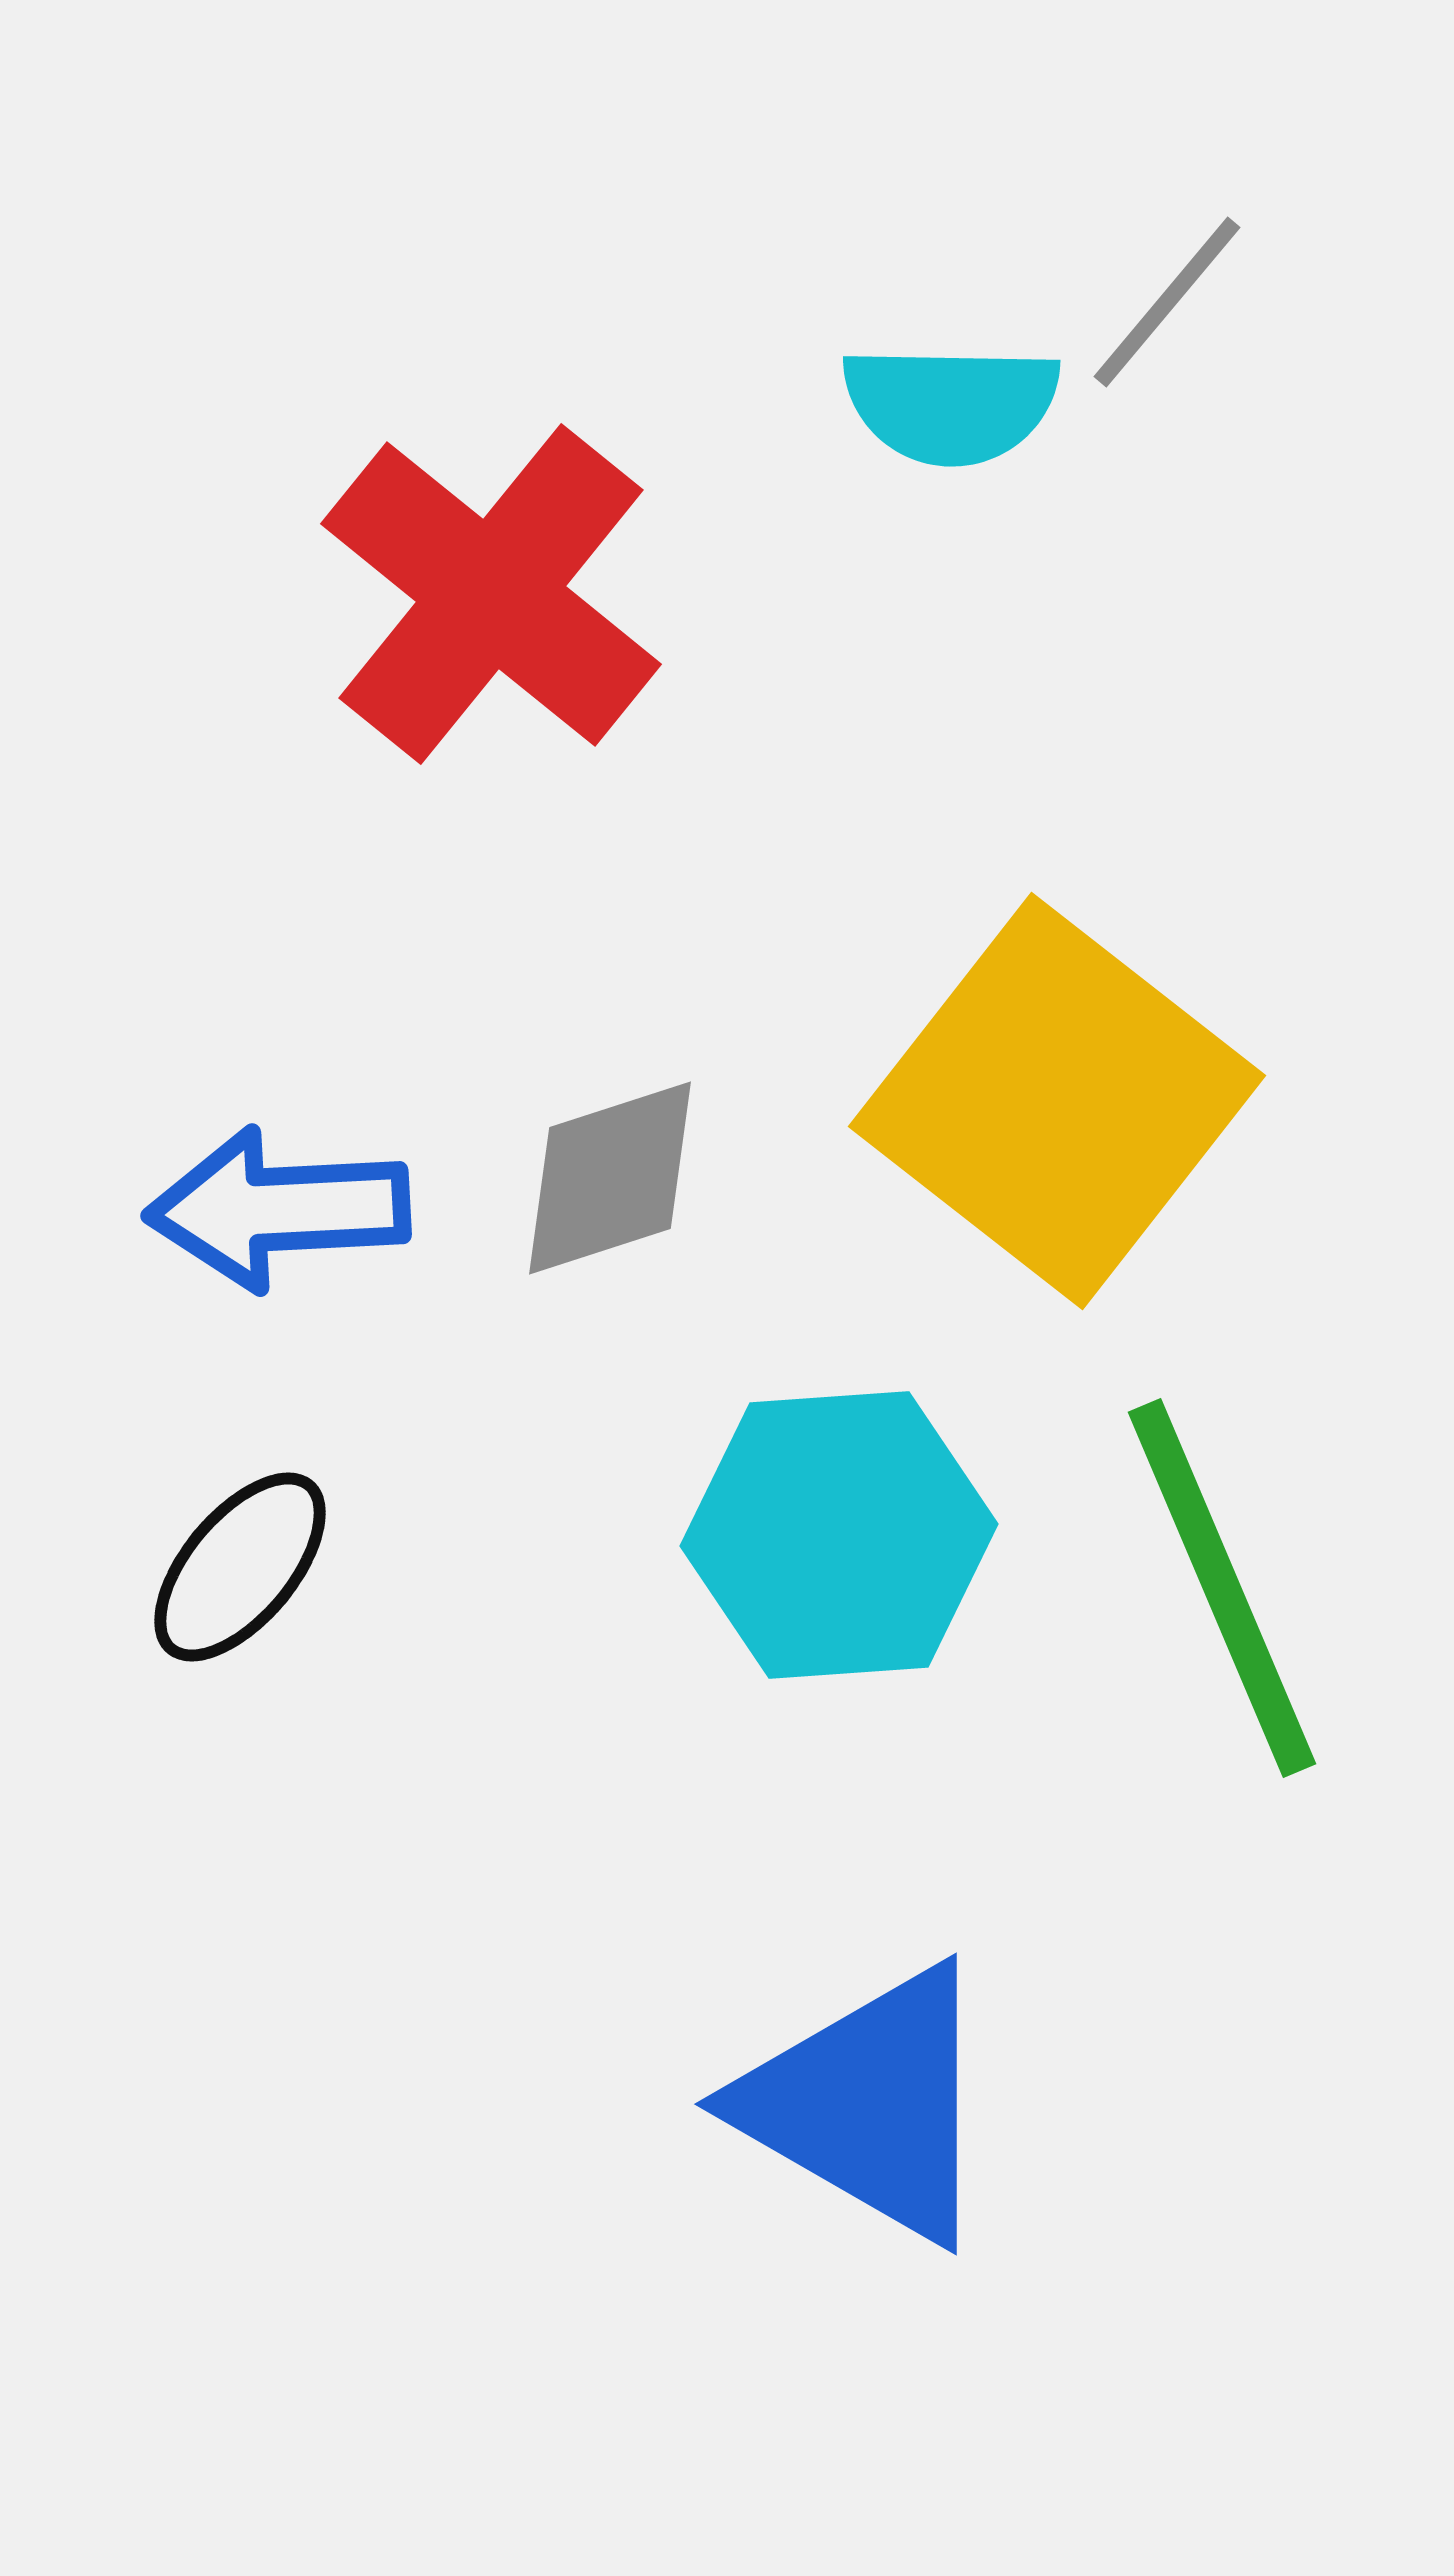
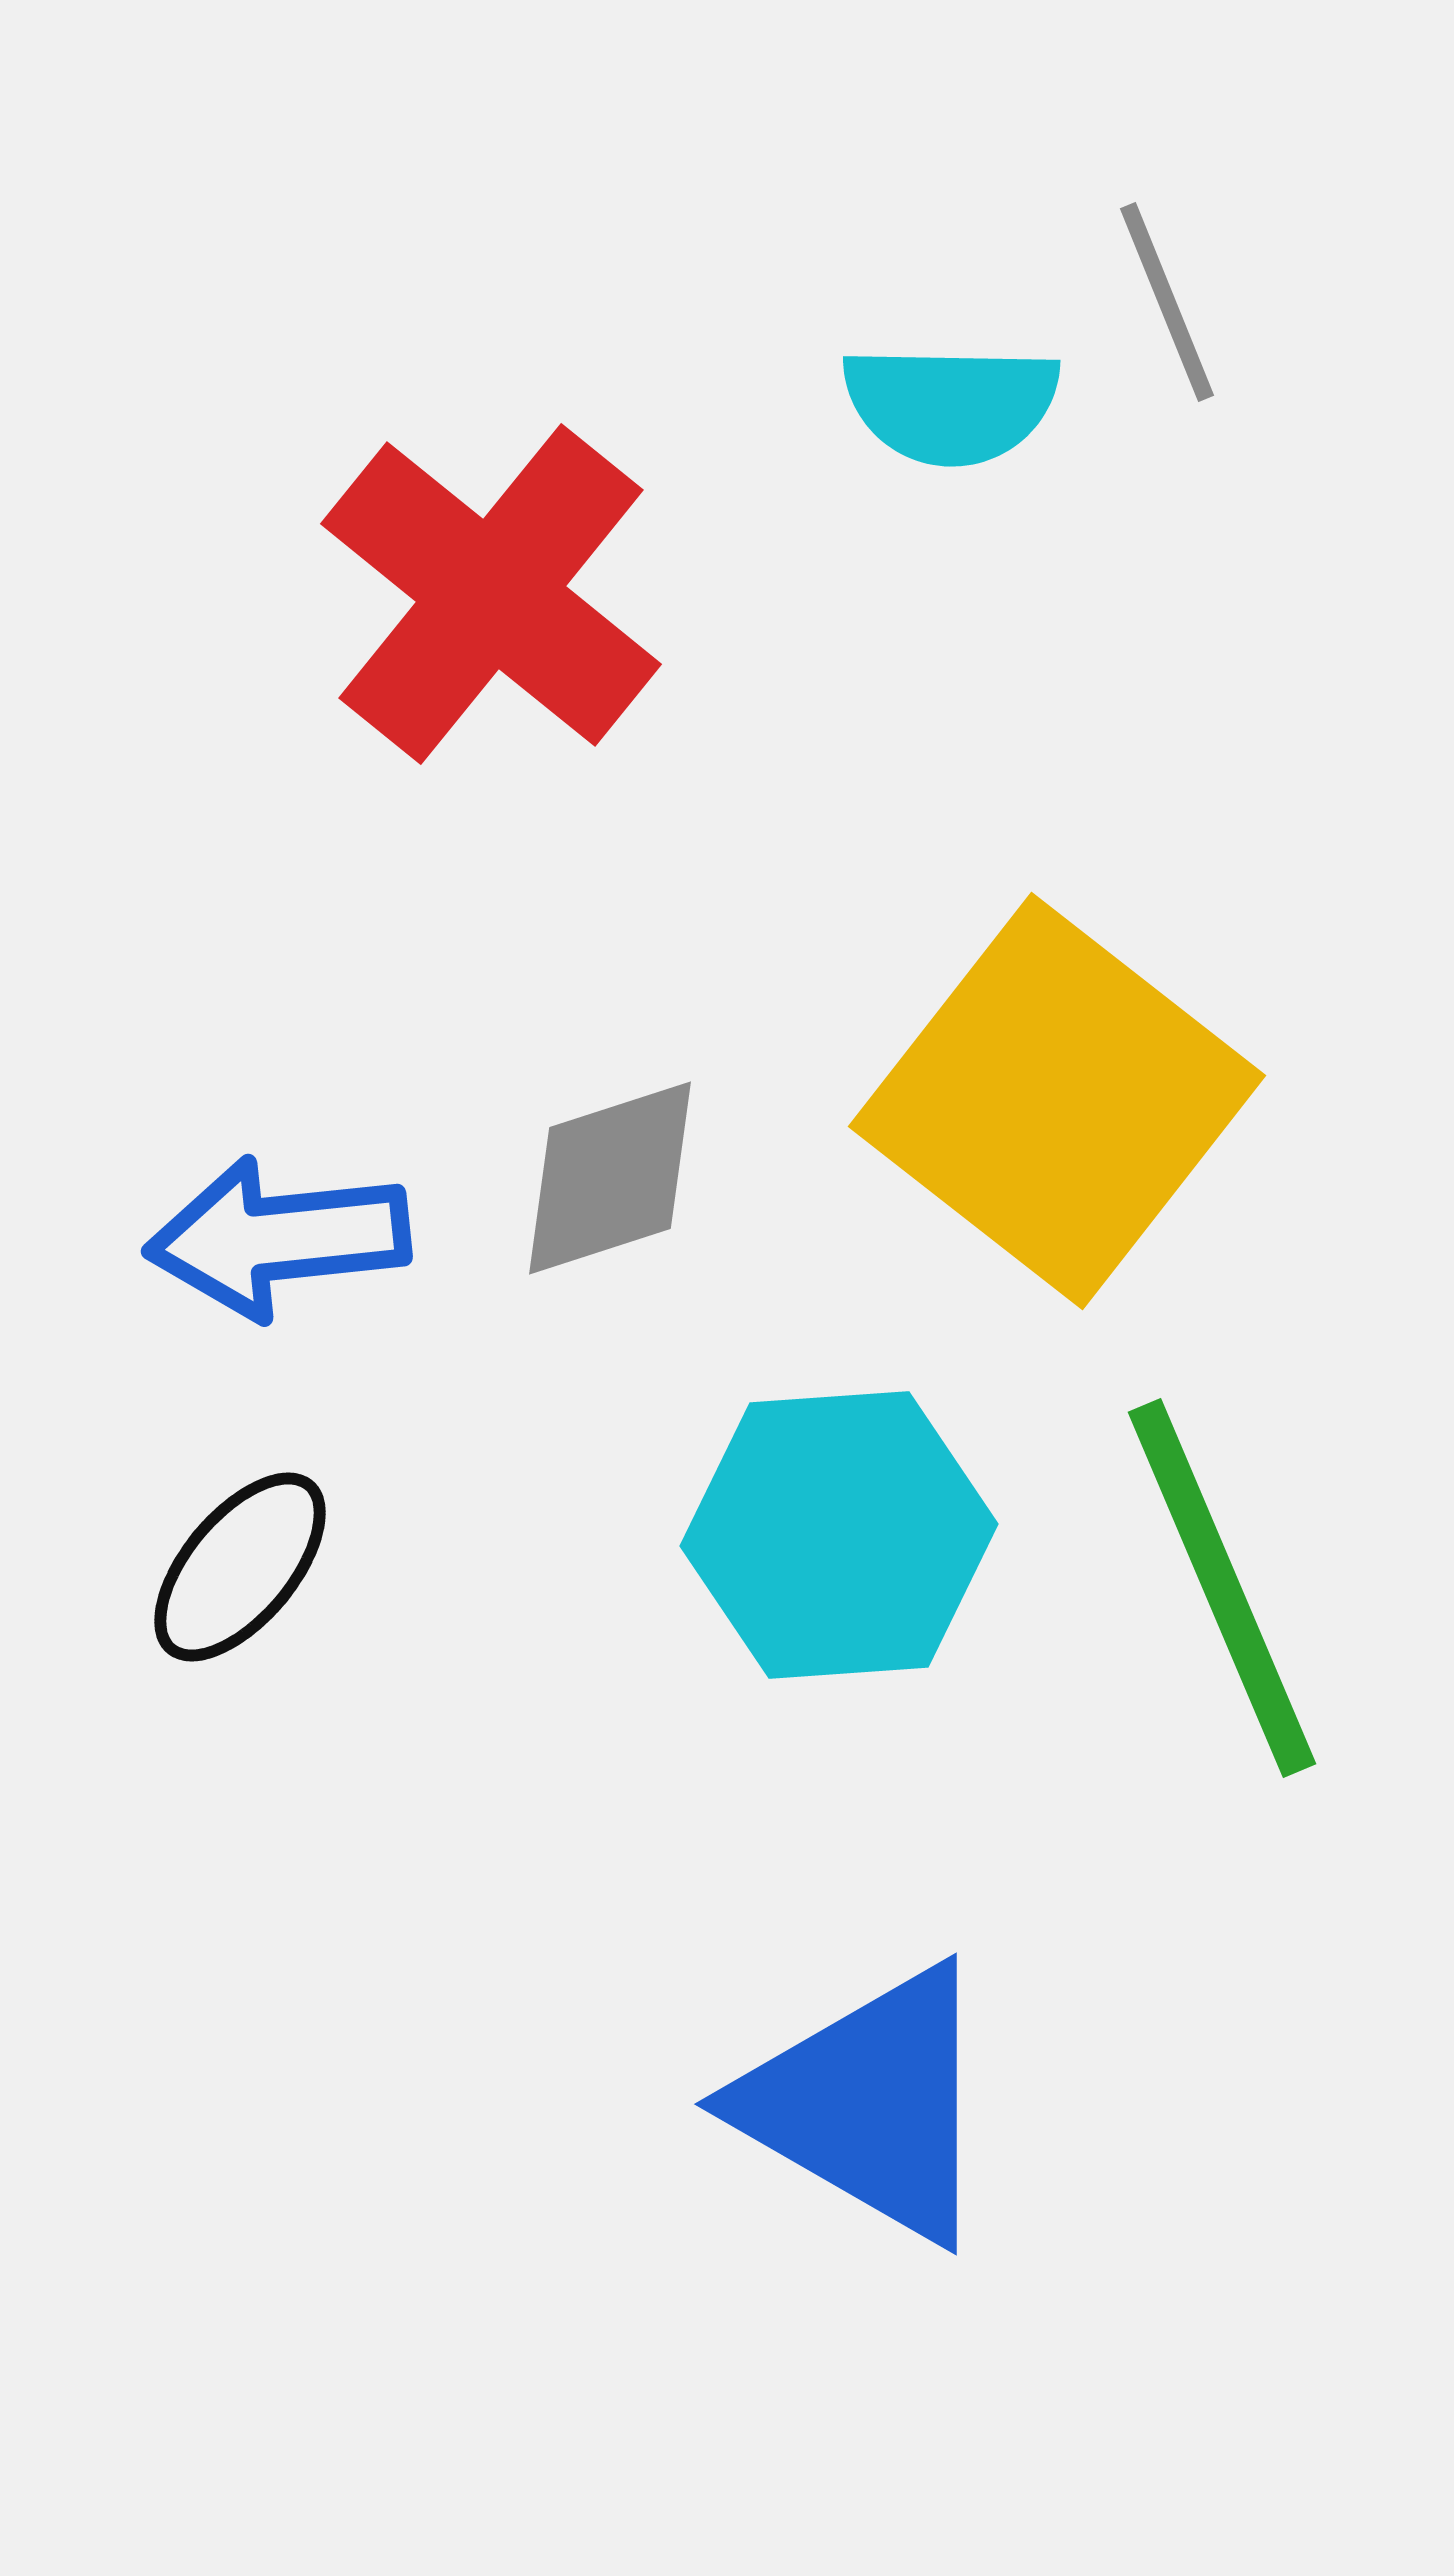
gray line: rotated 62 degrees counterclockwise
blue arrow: moved 29 px down; rotated 3 degrees counterclockwise
